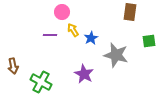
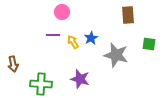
brown rectangle: moved 2 px left, 3 px down; rotated 12 degrees counterclockwise
yellow arrow: moved 12 px down
purple line: moved 3 px right
green square: moved 3 px down; rotated 16 degrees clockwise
brown arrow: moved 2 px up
purple star: moved 4 px left, 5 px down; rotated 12 degrees counterclockwise
green cross: moved 2 px down; rotated 25 degrees counterclockwise
